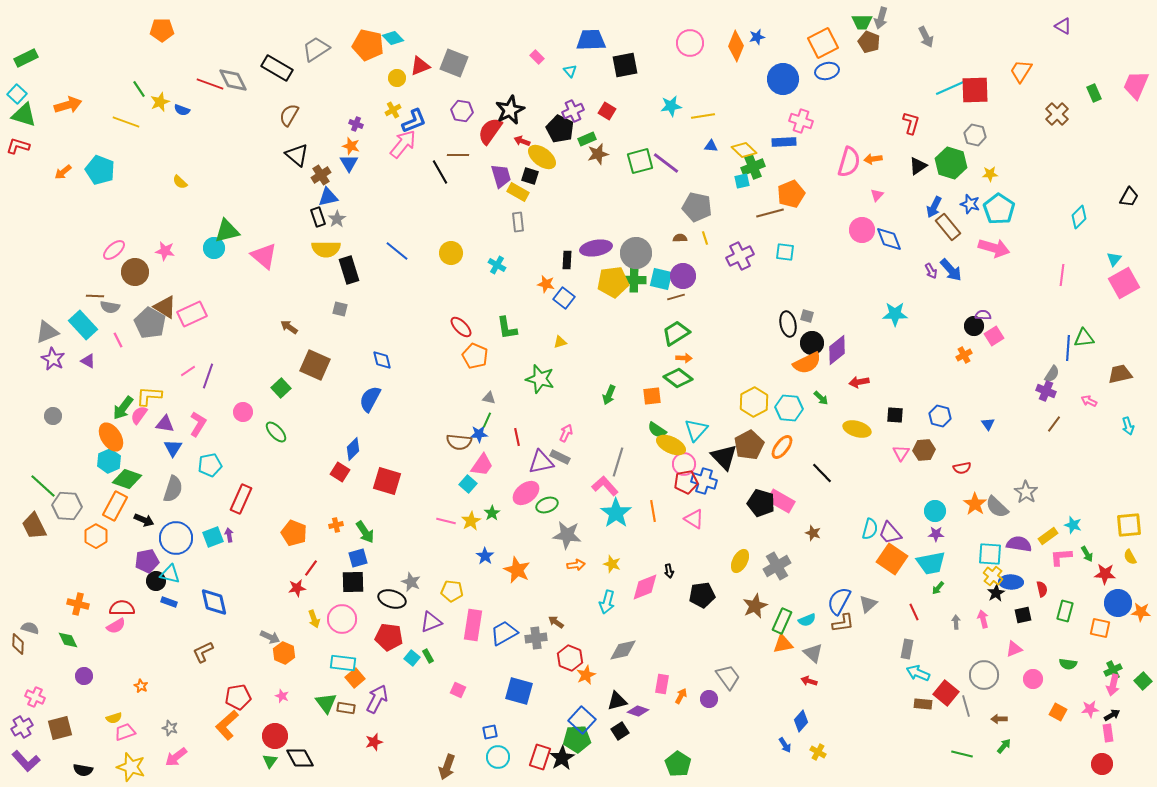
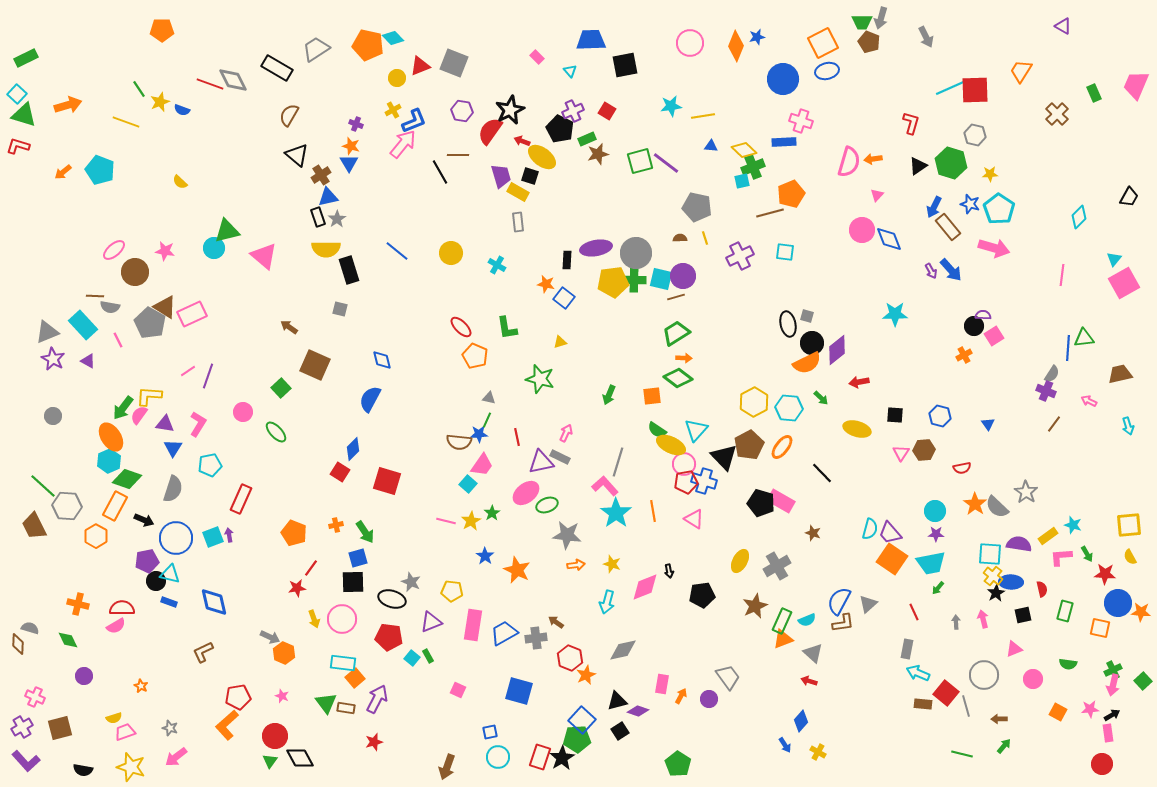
orange triangle at (783, 644): moved 5 px up; rotated 10 degrees counterclockwise
